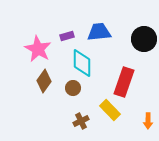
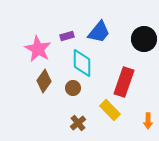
blue trapezoid: rotated 135 degrees clockwise
brown cross: moved 3 px left, 2 px down; rotated 14 degrees counterclockwise
